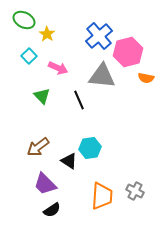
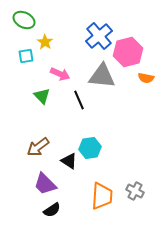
yellow star: moved 2 px left, 8 px down
cyan square: moved 3 px left; rotated 35 degrees clockwise
pink arrow: moved 2 px right, 6 px down
